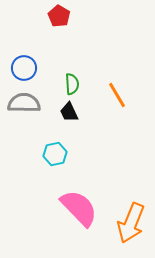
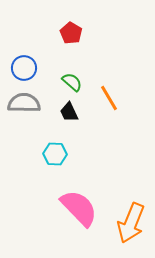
red pentagon: moved 12 px right, 17 px down
green semicircle: moved 2 px up; rotated 45 degrees counterclockwise
orange line: moved 8 px left, 3 px down
cyan hexagon: rotated 15 degrees clockwise
